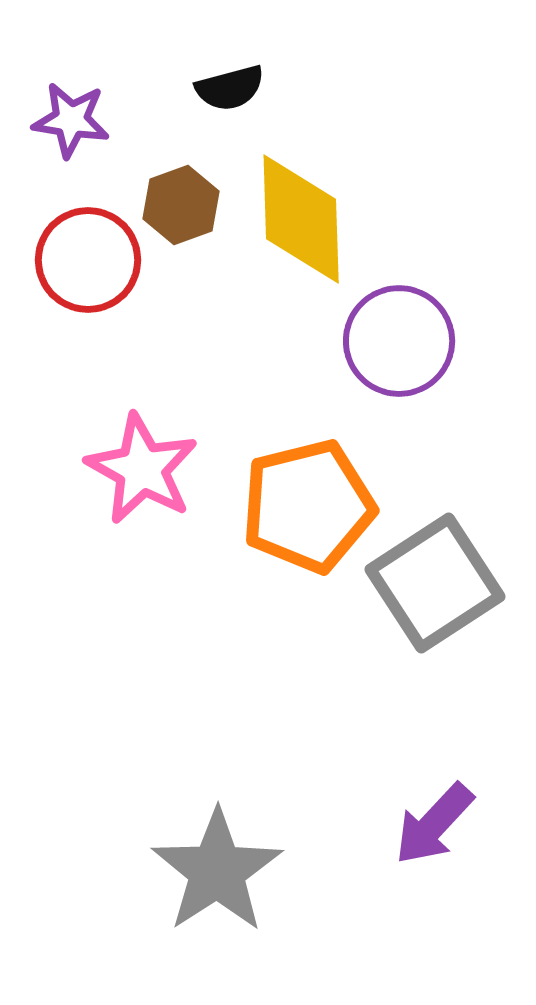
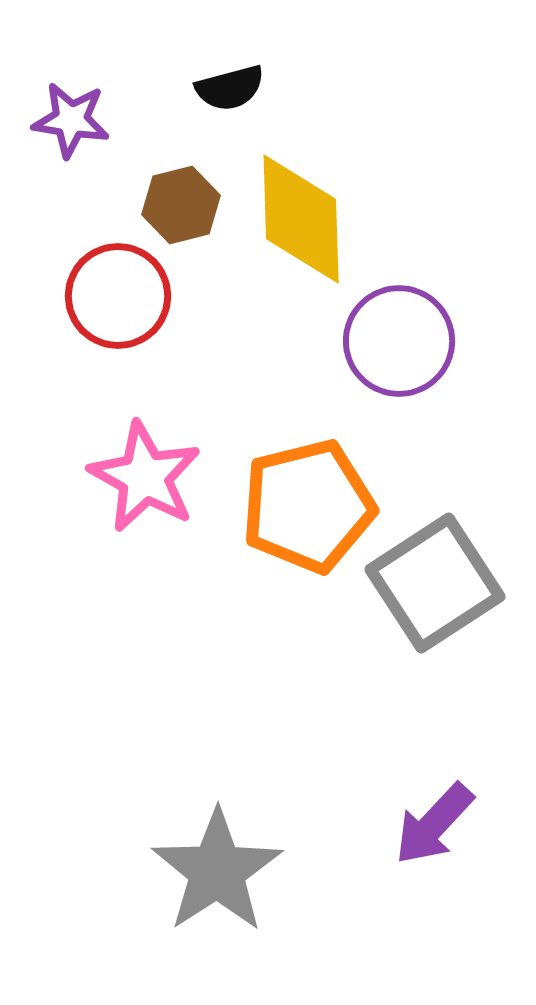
brown hexagon: rotated 6 degrees clockwise
red circle: moved 30 px right, 36 px down
pink star: moved 3 px right, 8 px down
